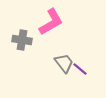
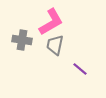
gray trapezoid: moved 9 px left, 18 px up; rotated 130 degrees counterclockwise
